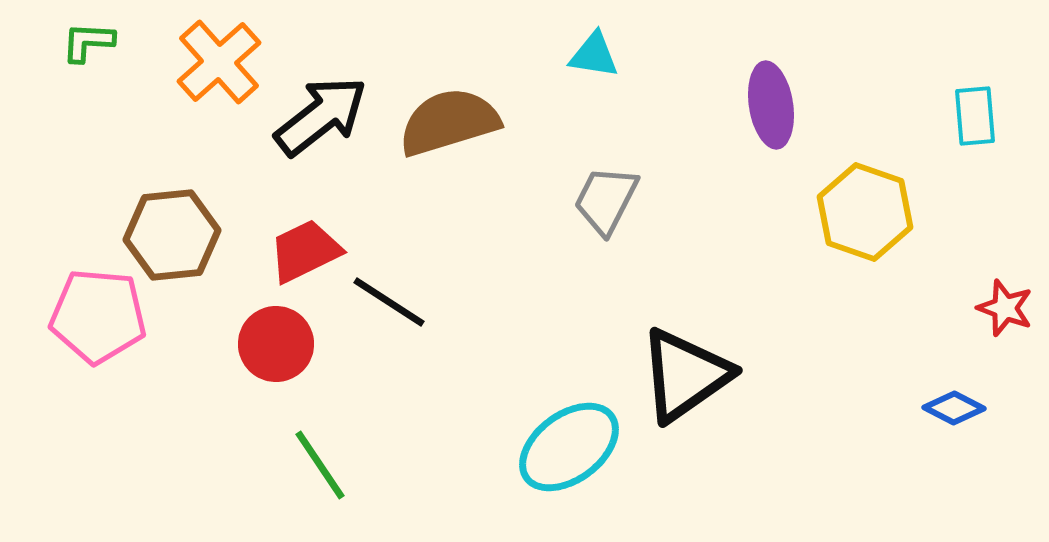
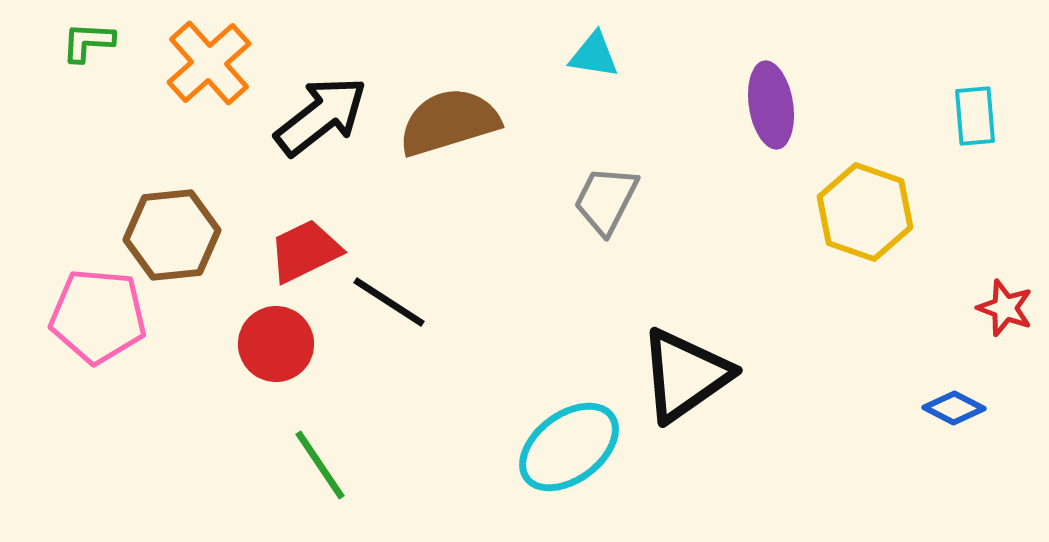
orange cross: moved 10 px left, 1 px down
